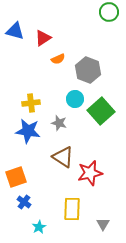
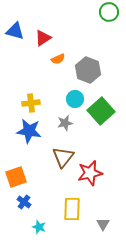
gray star: moved 6 px right; rotated 28 degrees counterclockwise
blue star: moved 1 px right
brown triangle: rotated 35 degrees clockwise
cyan star: rotated 24 degrees counterclockwise
